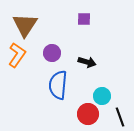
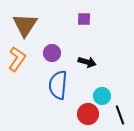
orange L-shape: moved 4 px down
black line: moved 2 px up
